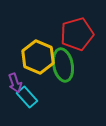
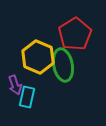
red pentagon: moved 2 px left; rotated 16 degrees counterclockwise
purple arrow: moved 2 px down
cyan rectangle: rotated 55 degrees clockwise
